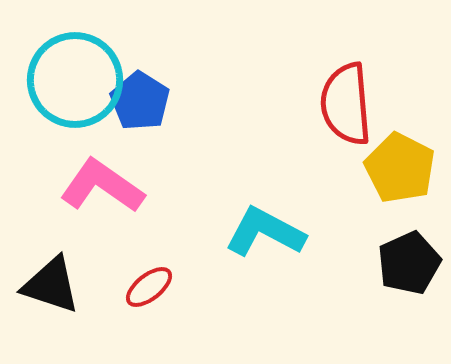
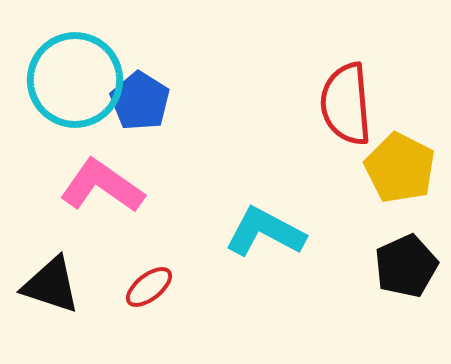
black pentagon: moved 3 px left, 3 px down
